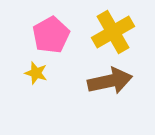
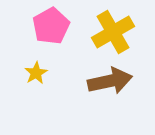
pink pentagon: moved 9 px up
yellow star: rotated 25 degrees clockwise
